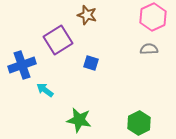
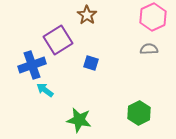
brown star: rotated 18 degrees clockwise
blue cross: moved 10 px right
green hexagon: moved 10 px up
